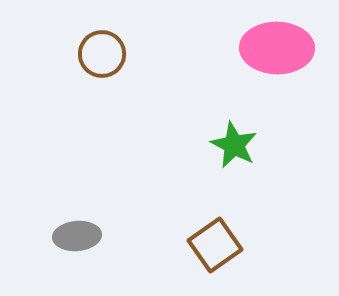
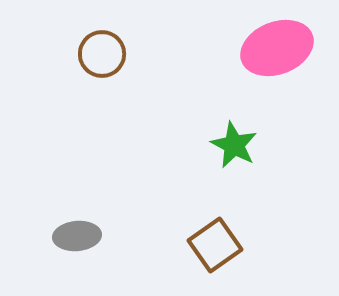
pink ellipse: rotated 22 degrees counterclockwise
